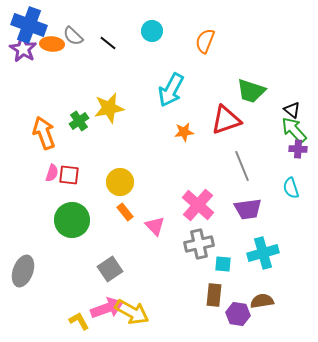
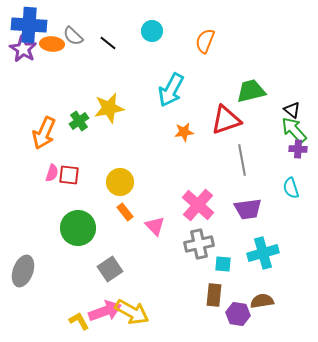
blue cross: rotated 16 degrees counterclockwise
green trapezoid: rotated 148 degrees clockwise
orange arrow: rotated 136 degrees counterclockwise
gray line: moved 6 px up; rotated 12 degrees clockwise
green circle: moved 6 px right, 8 px down
pink arrow: moved 2 px left, 3 px down
